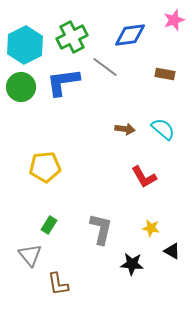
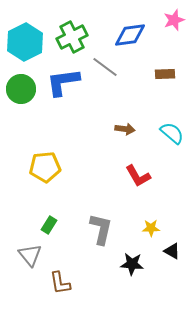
cyan hexagon: moved 3 px up
brown rectangle: rotated 12 degrees counterclockwise
green circle: moved 2 px down
cyan semicircle: moved 9 px right, 4 px down
red L-shape: moved 6 px left, 1 px up
yellow star: rotated 12 degrees counterclockwise
brown L-shape: moved 2 px right, 1 px up
